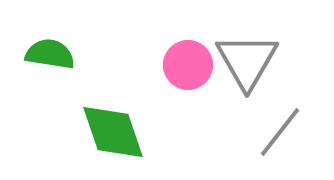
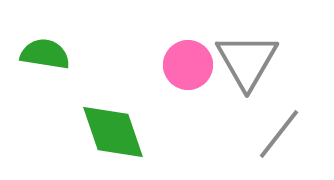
green semicircle: moved 5 px left
gray line: moved 1 px left, 2 px down
